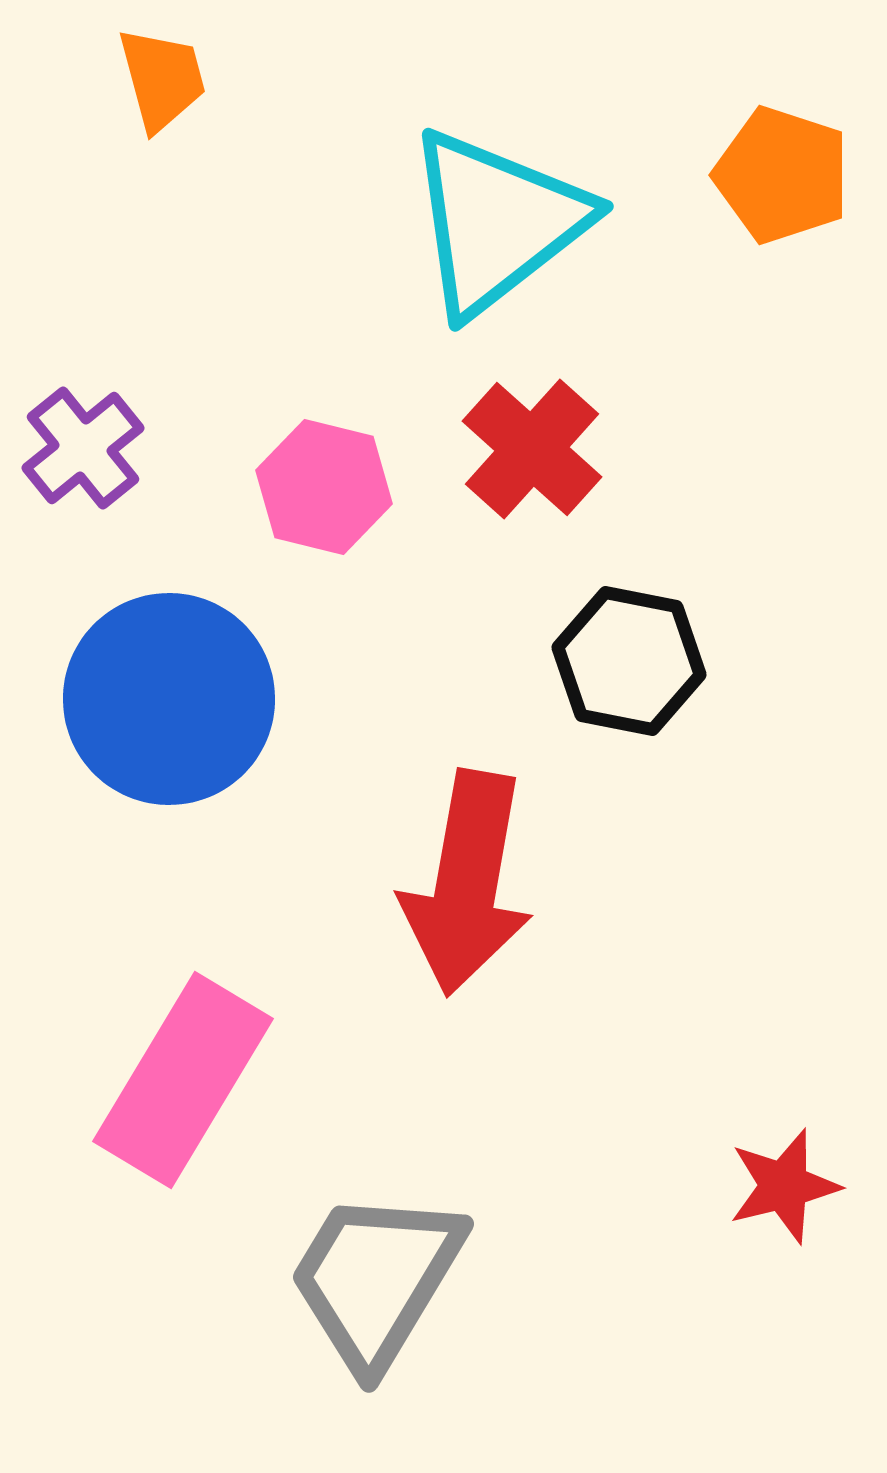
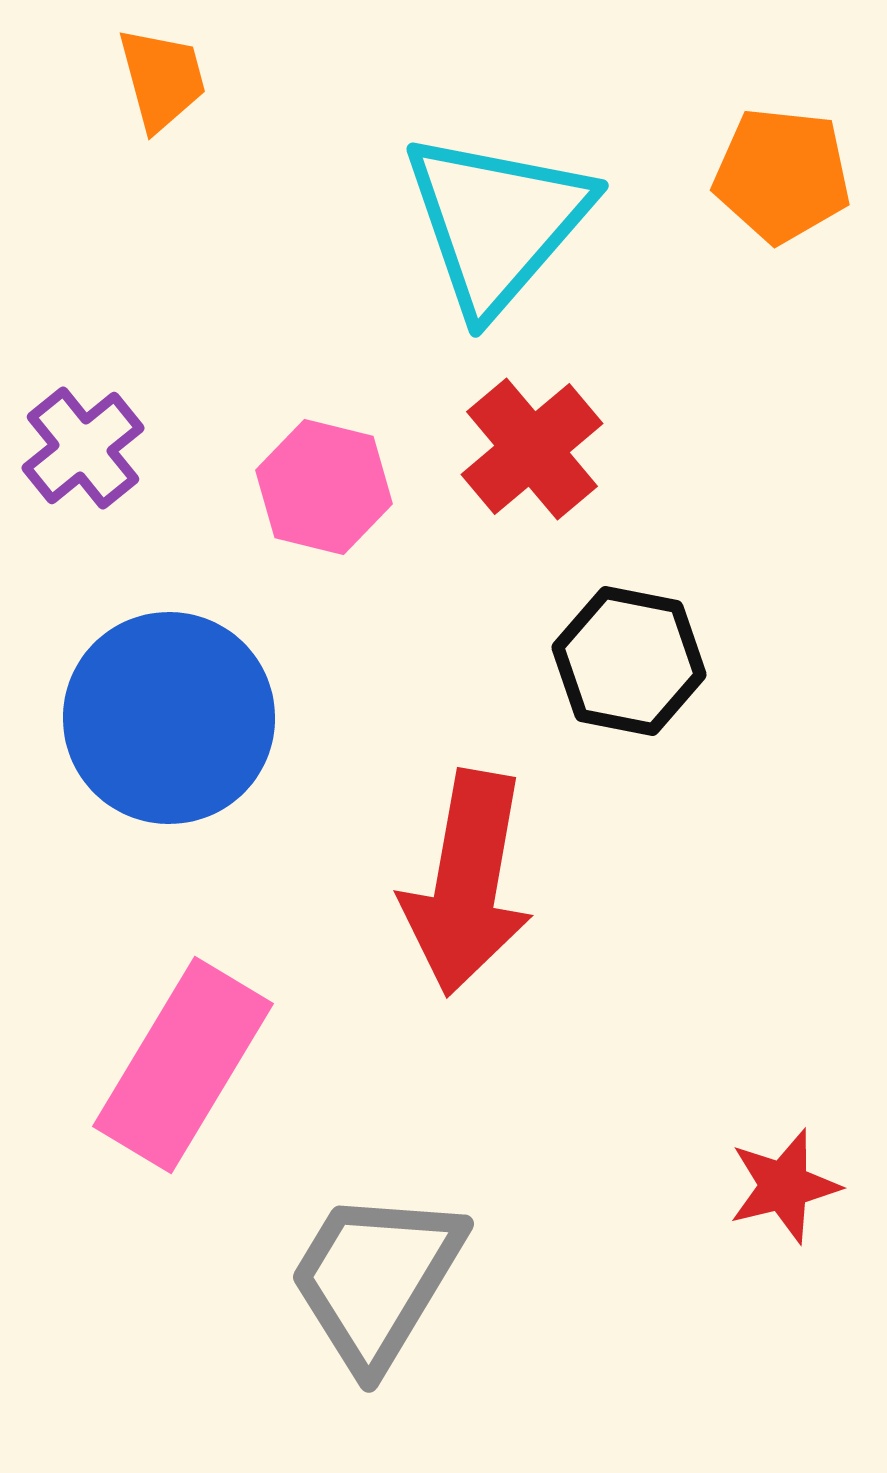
orange pentagon: rotated 12 degrees counterclockwise
cyan triangle: rotated 11 degrees counterclockwise
red cross: rotated 8 degrees clockwise
blue circle: moved 19 px down
pink rectangle: moved 15 px up
